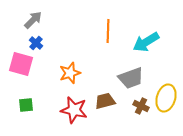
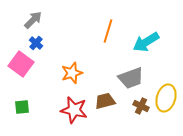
orange line: rotated 15 degrees clockwise
pink square: rotated 20 degrees clockwise
orange star: moved 2 px right
green square: moved 4 px left, 2 px down
